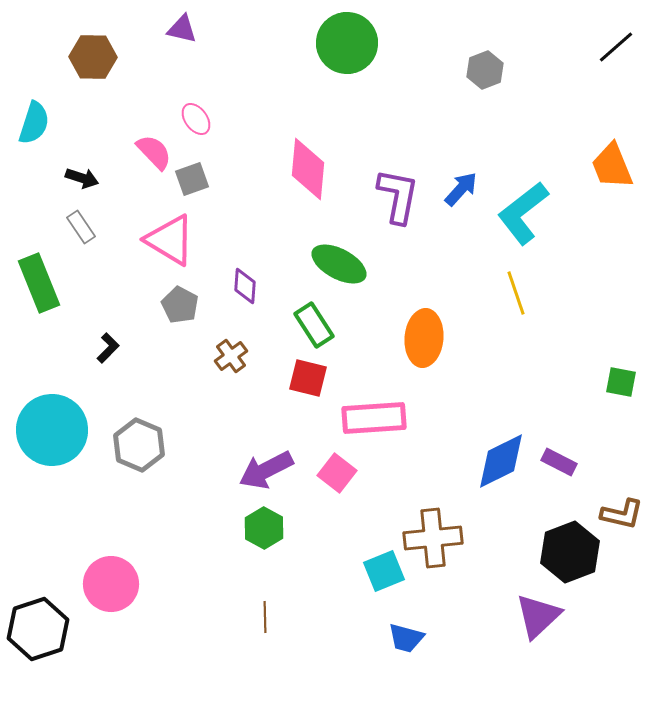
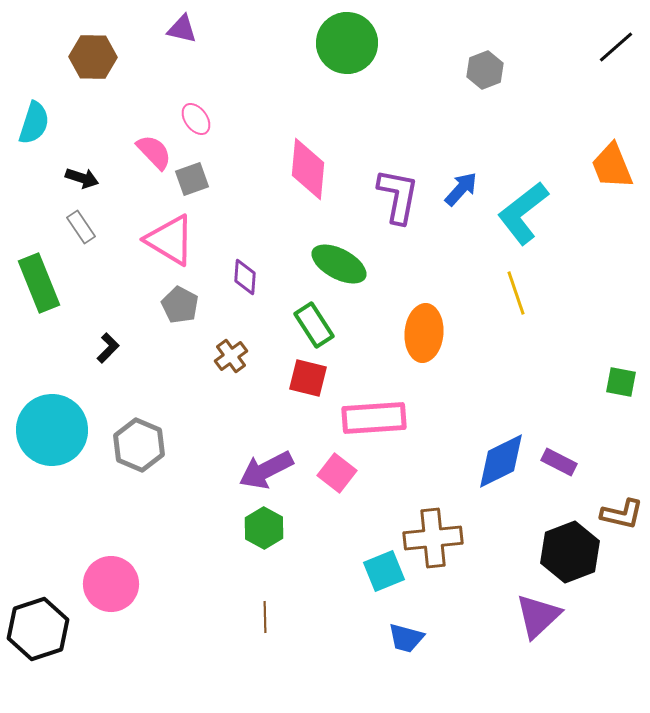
purple diamond at (245, 286): moved 9 px up
orange ellipse at (424, 338): moved 5 px up
